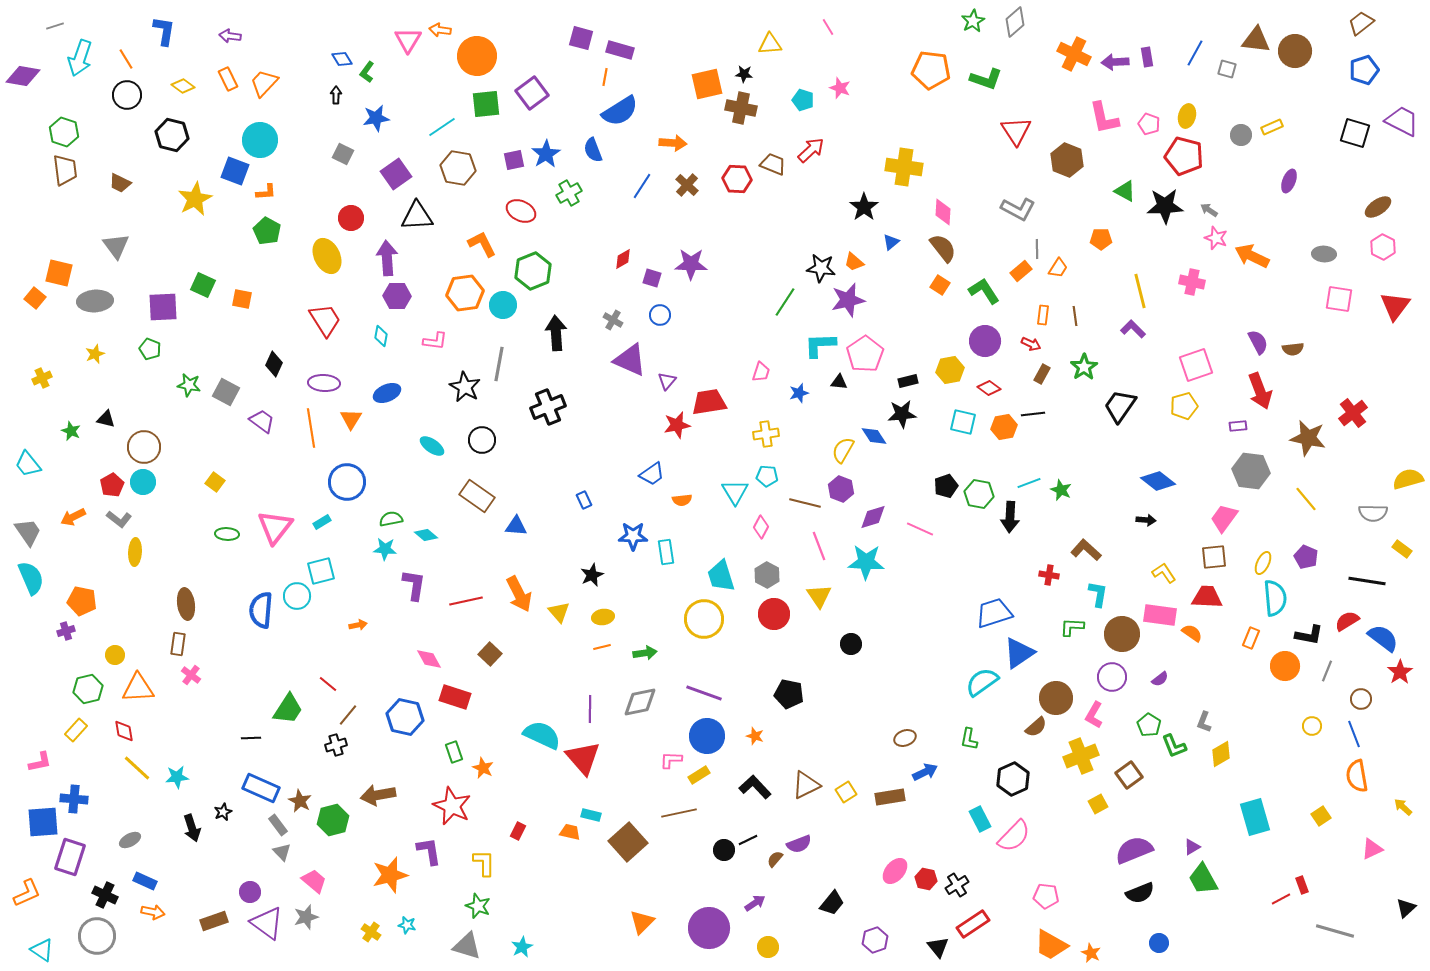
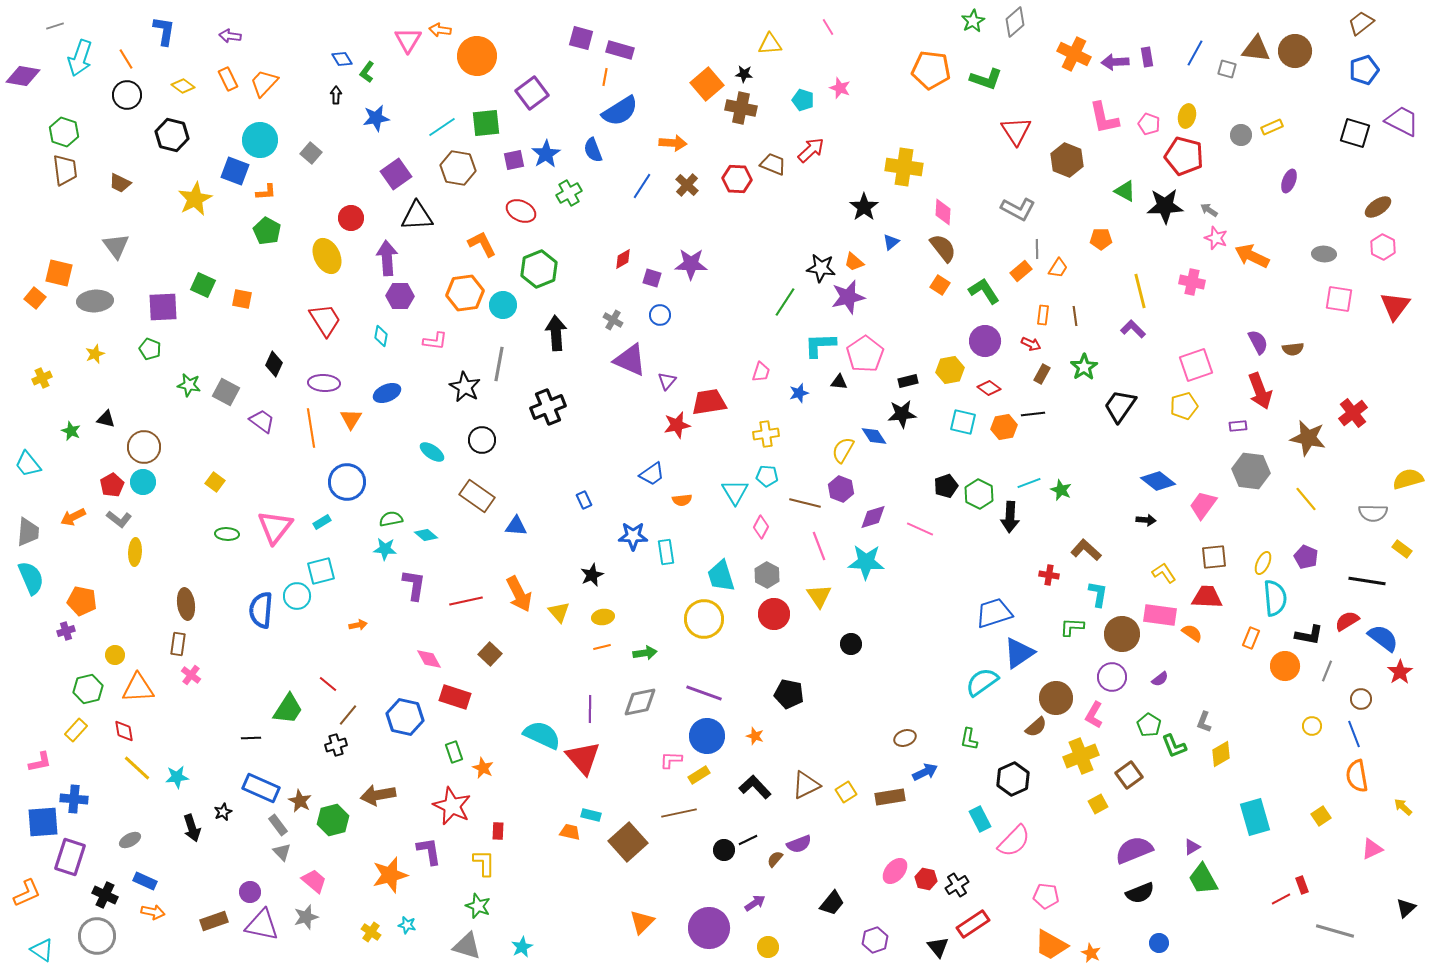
brown triangle at (1256, 40): moved 9 px down
orange square at (707, 84): rotated 28 degrees counterclockwise
green square at (486, 104): moved 19 px down
gray square at (343, 154): moved 32 px left, 1 px up; rotated 15 degrees clockwise
green hexagon at (533, 271): moved 6 px right, 2 px up
purple hexagon at (397, 296): moved 3 px right
purple star at (848, 300): moved 3 px up
cyan ellipse at (432, 446): moved 6 px down
green hexagon at (979, 494): rotated 16 degrees clockwise
pink trapezoid at (1224, 518): moved 21 px left, 13 px up
gray trapezoid at (28, 532): rotated 40 degrees clockwise
red rectangle at (518, 831): moved 20 px left; rotated 24 degrees counterclockwise
pink semicircle at (1014, 836): moved 5 px down
purple triangle at (267, 923): moved 5 px left, 2 px down; rotated 24 degrees counterclockwise
